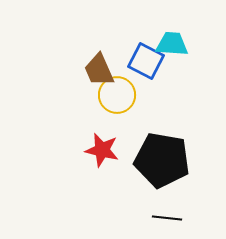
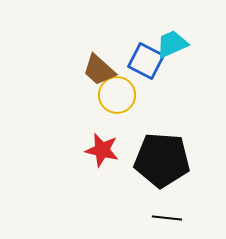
cyan trapezoid: rotated 28 degrees counterclockwise
brown trapezoid: rotated 24 degrees counterclockwise
black pentagon: rotated 6 degrees counterclockwise
